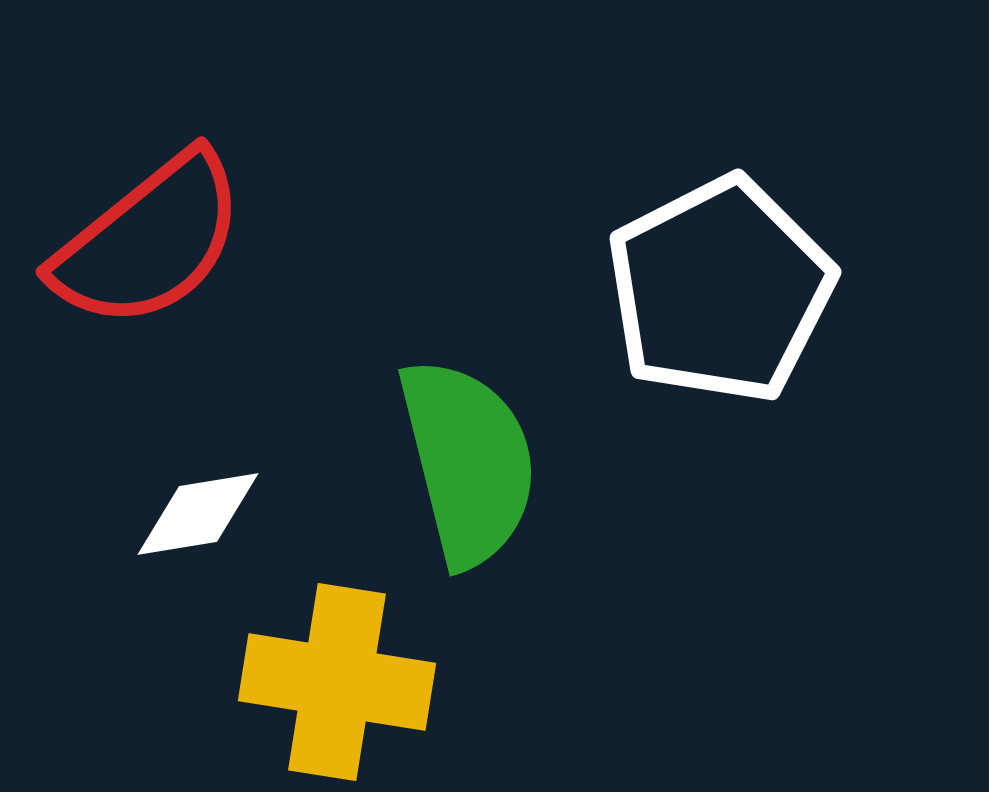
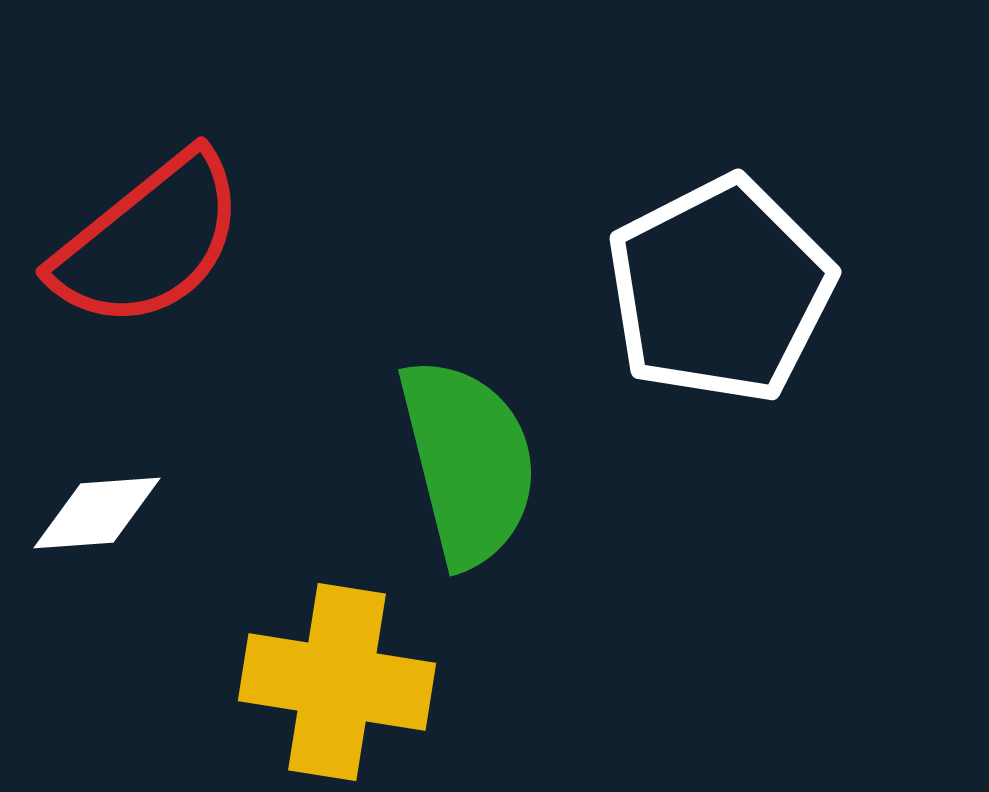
white diamond: moved 101 px left, 1 px up; rotated 5 degrees clockwise
